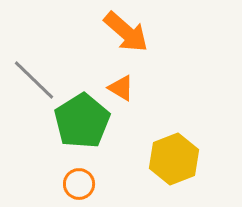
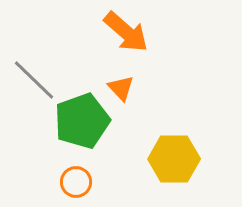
orange triangle: rotated 16 degrees clockwise
green pentagon: rotated 12 degrees clockwise
yellow hexagon: rotated 21 degrees clockwise
orange circle: moved 3 px left, 2 px up
